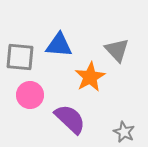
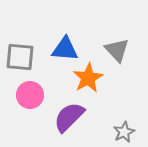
blue triangle: moved 6 px right, 4 px down
orange star: moved 2 px left, 1 px down
purple semicircle: moved 1 px left, 2 px up; rotated 88 degrees counterclockwise
gray star: rotated 20 degrees clockwise
